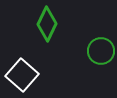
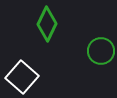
white square: moved 2 px down
